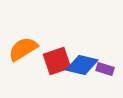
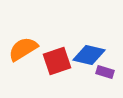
blue diamond: moved 7 px right, 10 px up
purple rectangle: moved 3 px down
